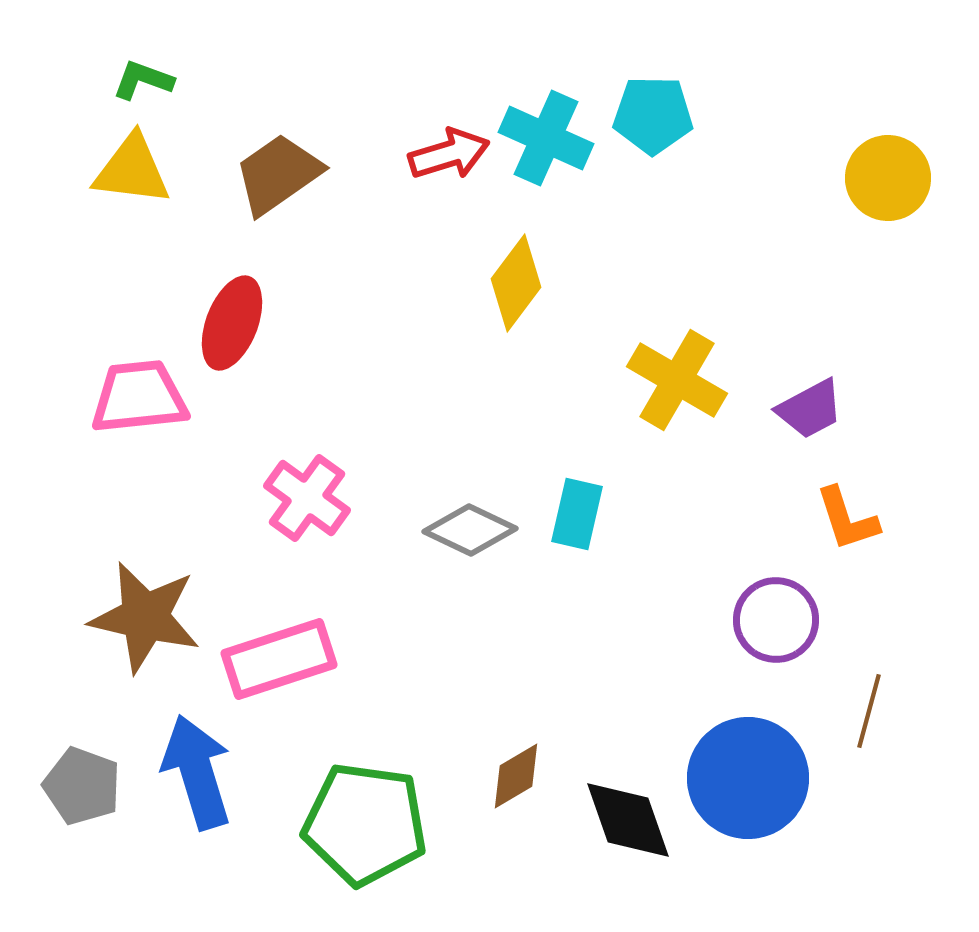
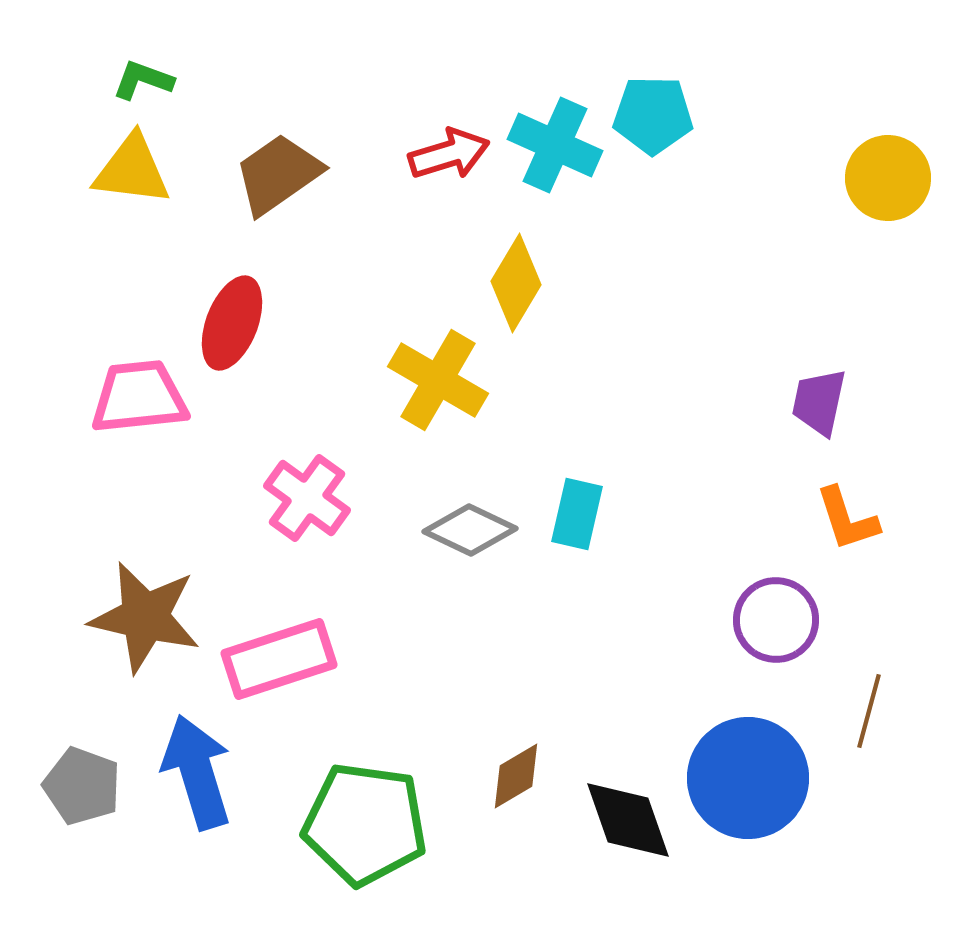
cyan cross: moved 9 px right, 7 px down
yellow diamond: rotated 6 degrees counterclockwise
yellow cross: moved 239 px left
purple trapezoid: moved 9 px right, 7 px up; rotated 130 degrees clockwise
